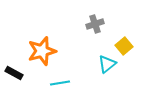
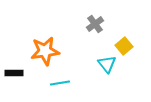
gray cross: rotated 18 degrees counterclockwise
orange star: moved 3 px right; rotated 8 degrees clockwise
cyan triangle: rotated 30 degrees counterclockwise
black rectangle: rotated 30 degrees counterclockwise
